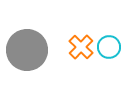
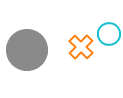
cyan circle: moved 13 px up
